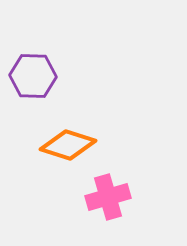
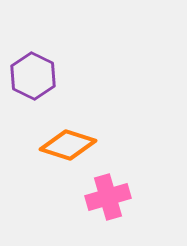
purple hexagon: rotated 24 degrees clockwise
